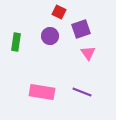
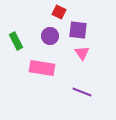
purple square: moved 3 px left, 1 px down; rotated 24 degrees clockwise
green rectangle: moved 1 px up; rotated 36 degrees counterclockwise
pink triangle: moved 6 px left
pink rectangle: moved 24 px up
